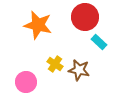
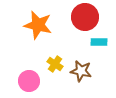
cyan rectangle: rotated 42 degrees counterclockwise
brown star: moved 2 px right, 1 px down
pink circle: moved 3 px right, 1 px up
